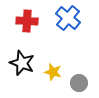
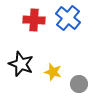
red cross: moved 7 px right, 1 px up
black star: moved 1 px left, 1 px down
gray circle: moved 1 px down
